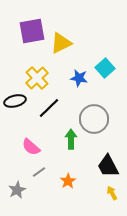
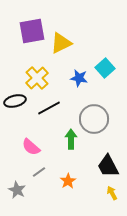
black line: rotated 15 degrees clockwise
gray star: rotated 18 degrees counterclockwise
